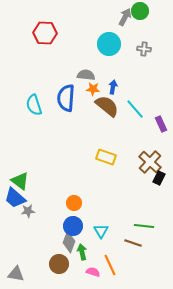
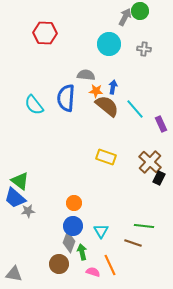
orange star: moved 3 px right, 2 px down
cyan semicircle: rotated 20 degrees counterclockwise
gray triangle: moved 2 px left
